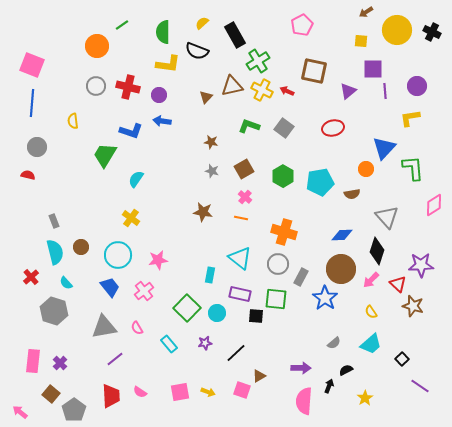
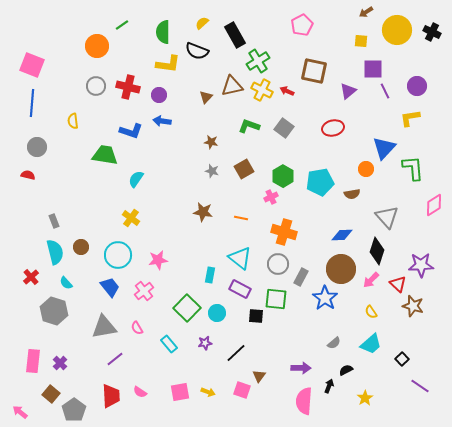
purple line at (385, 91): rotated 21 degrees counterclockwise
green trapezoid at (105, 155): rotated 68 degrees clockwise
pink cross at (245, 197): moved 26 px right; rotated 24 degrees clockwise
purple rectangle at (240, 294): moved 5 px up; rotated 15 degrees clockwise
brown triangle at (259, 376): rotated 24 degrees counterclockwise
